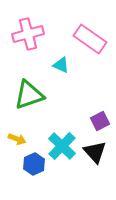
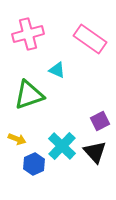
cyan triangle: moved 4 px left, 5 px down
